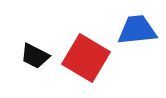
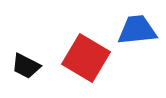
black trapezoid: moved 9 px left, 10 px down
